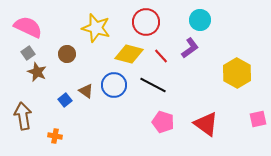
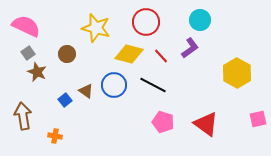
pink semicircle: moved 2 px left, 1 px up
